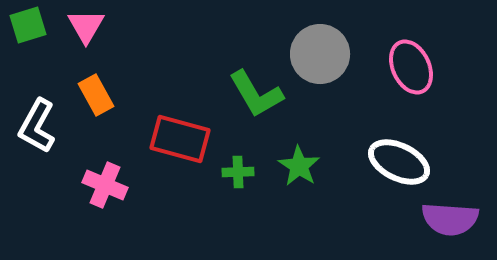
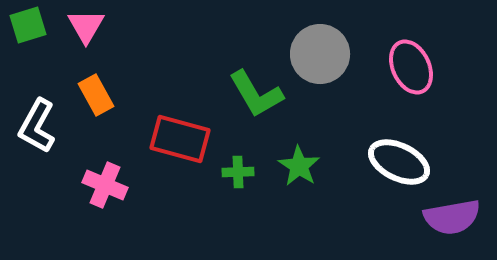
purple semicircle: moved 2 px right, 2 px up; rotated 14 degrees counterclockwise
